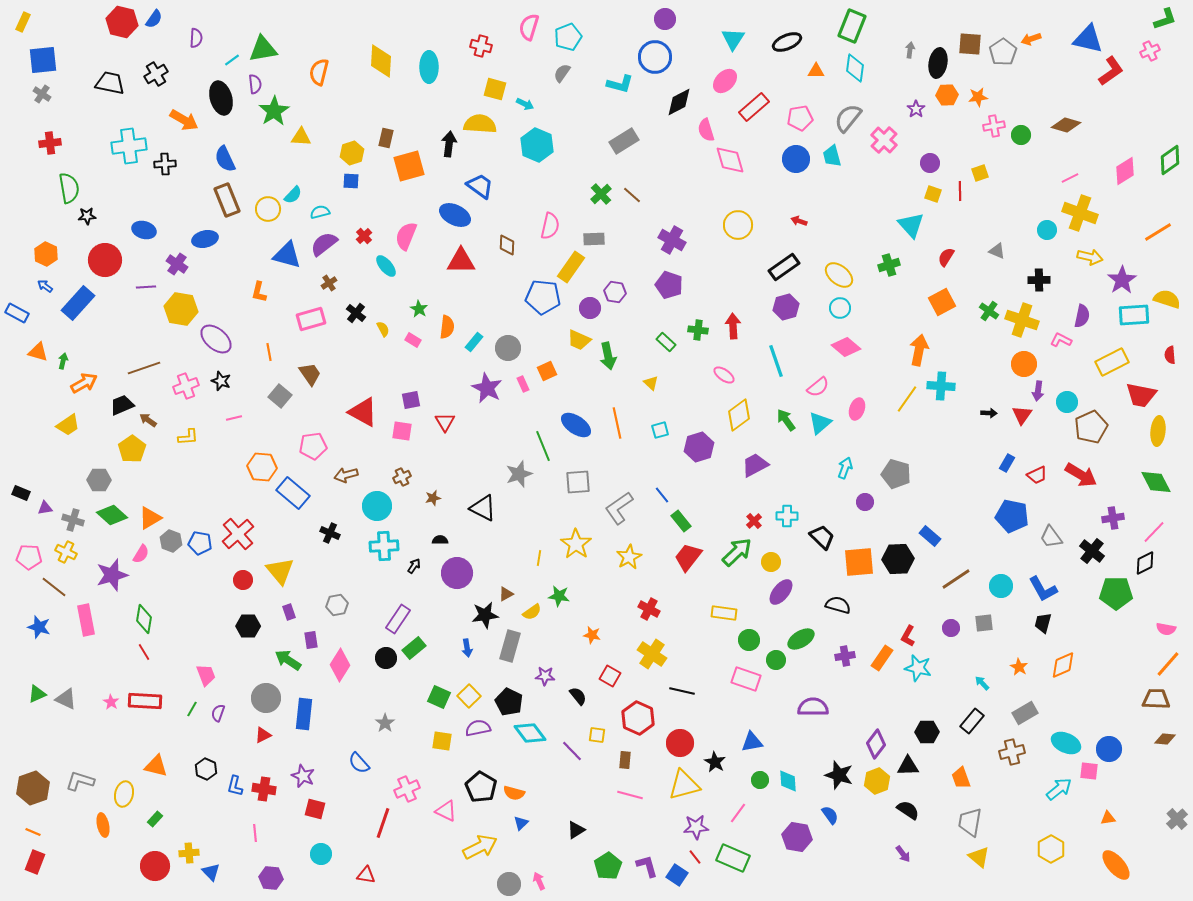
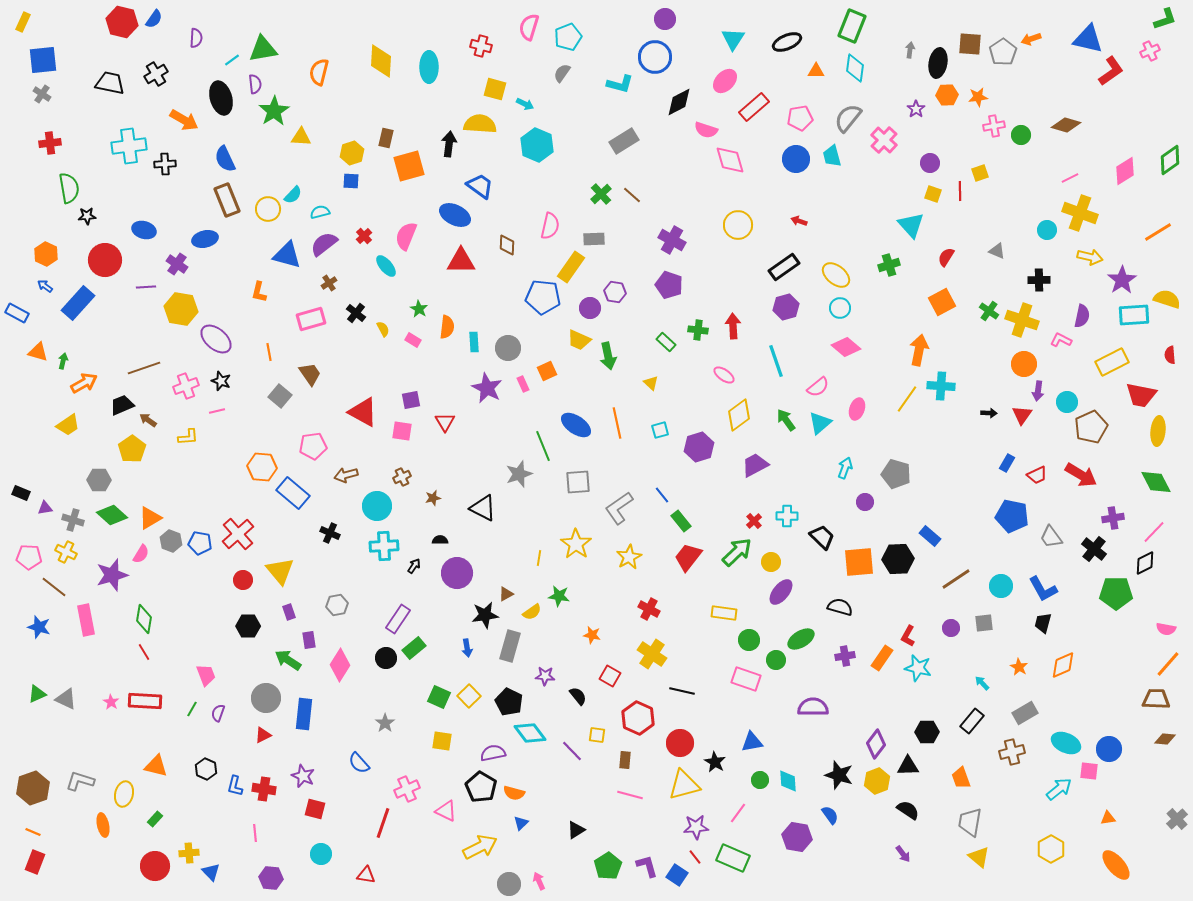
pink semicircle at (706, 130): rotated 55 degrees counterclockwise
yellow ellipse at (839, 275): moved 3 px left
cyan rectangle at (474, 342): rotated 42 degrees counterclockwise
pink line at (234, 418): moved 17 px left, 7 px up
black cross at (1092, 551): moved 2 px right, 2 px up
black semicircle at (838, 605): moved 2 px right, 2 px down
purple rectangle at (311, 640): moved 2 px left
purple semicircle at (478, 728): moved 15 px right, 25 px down
